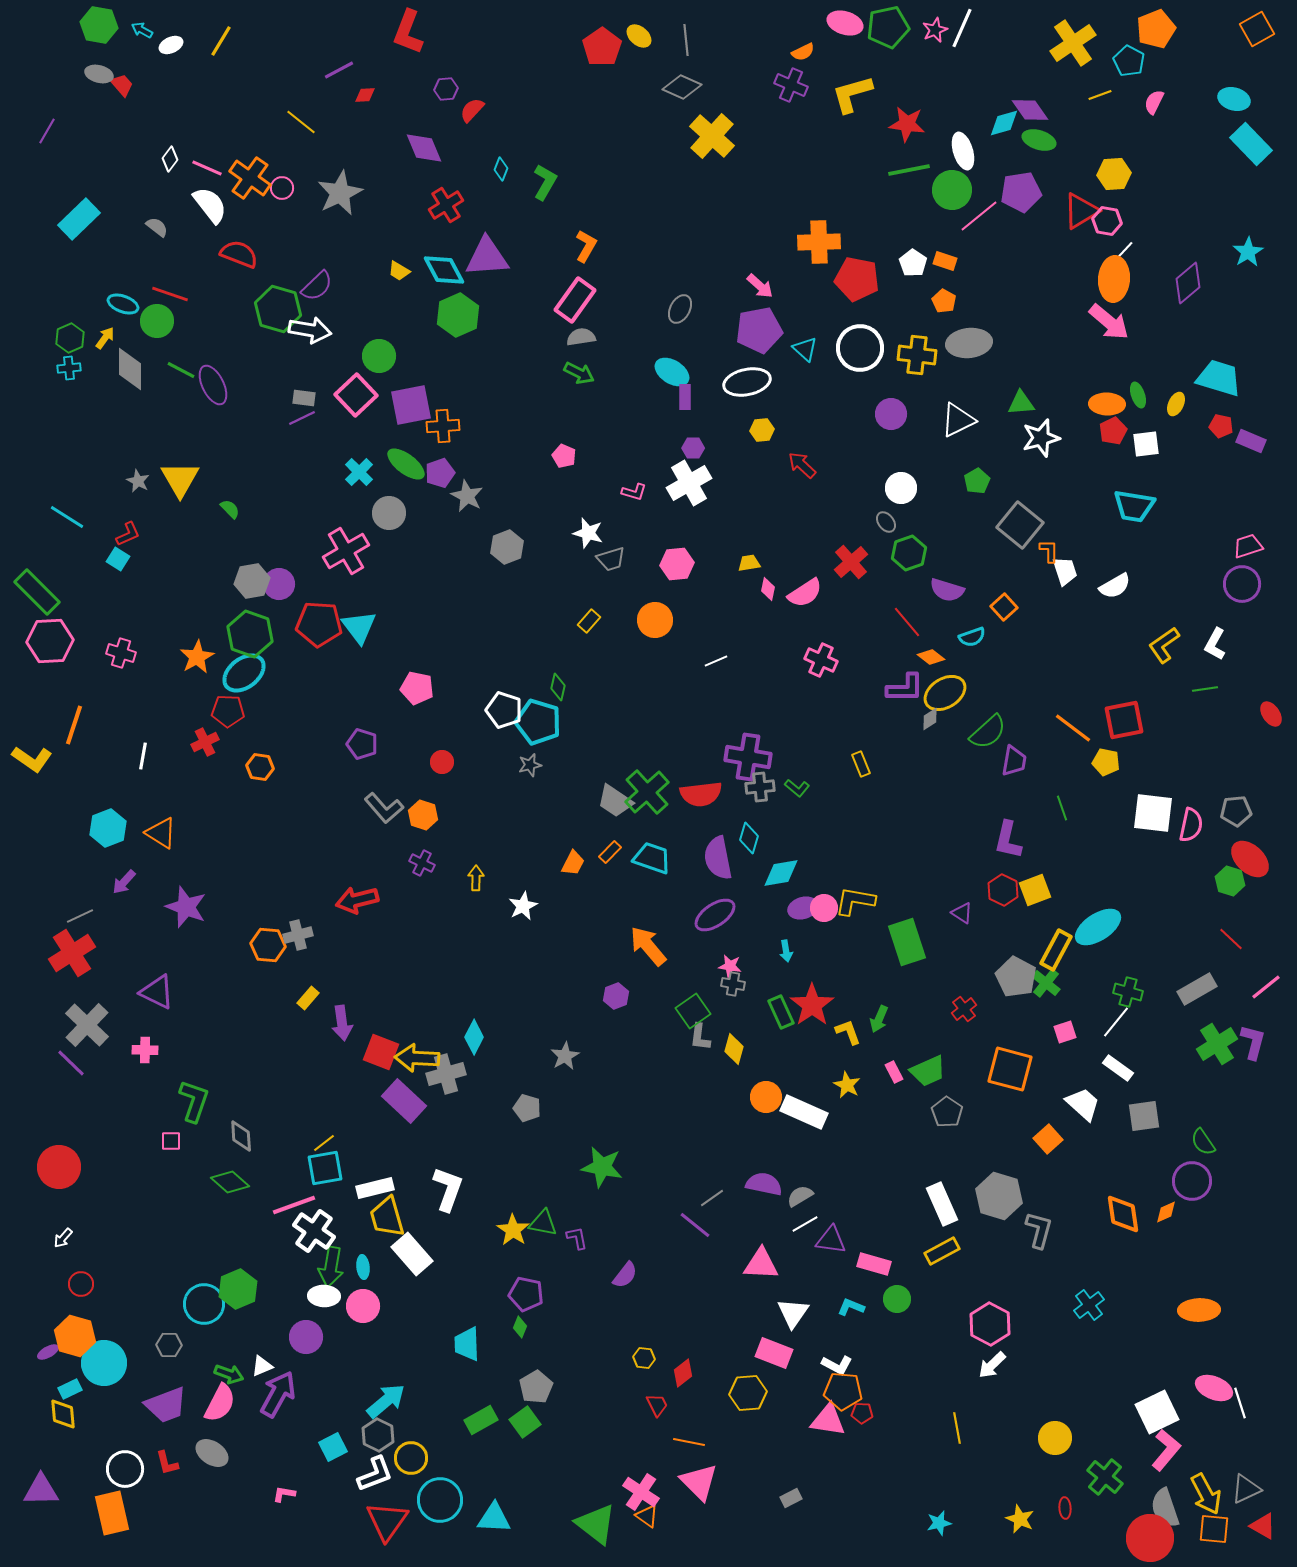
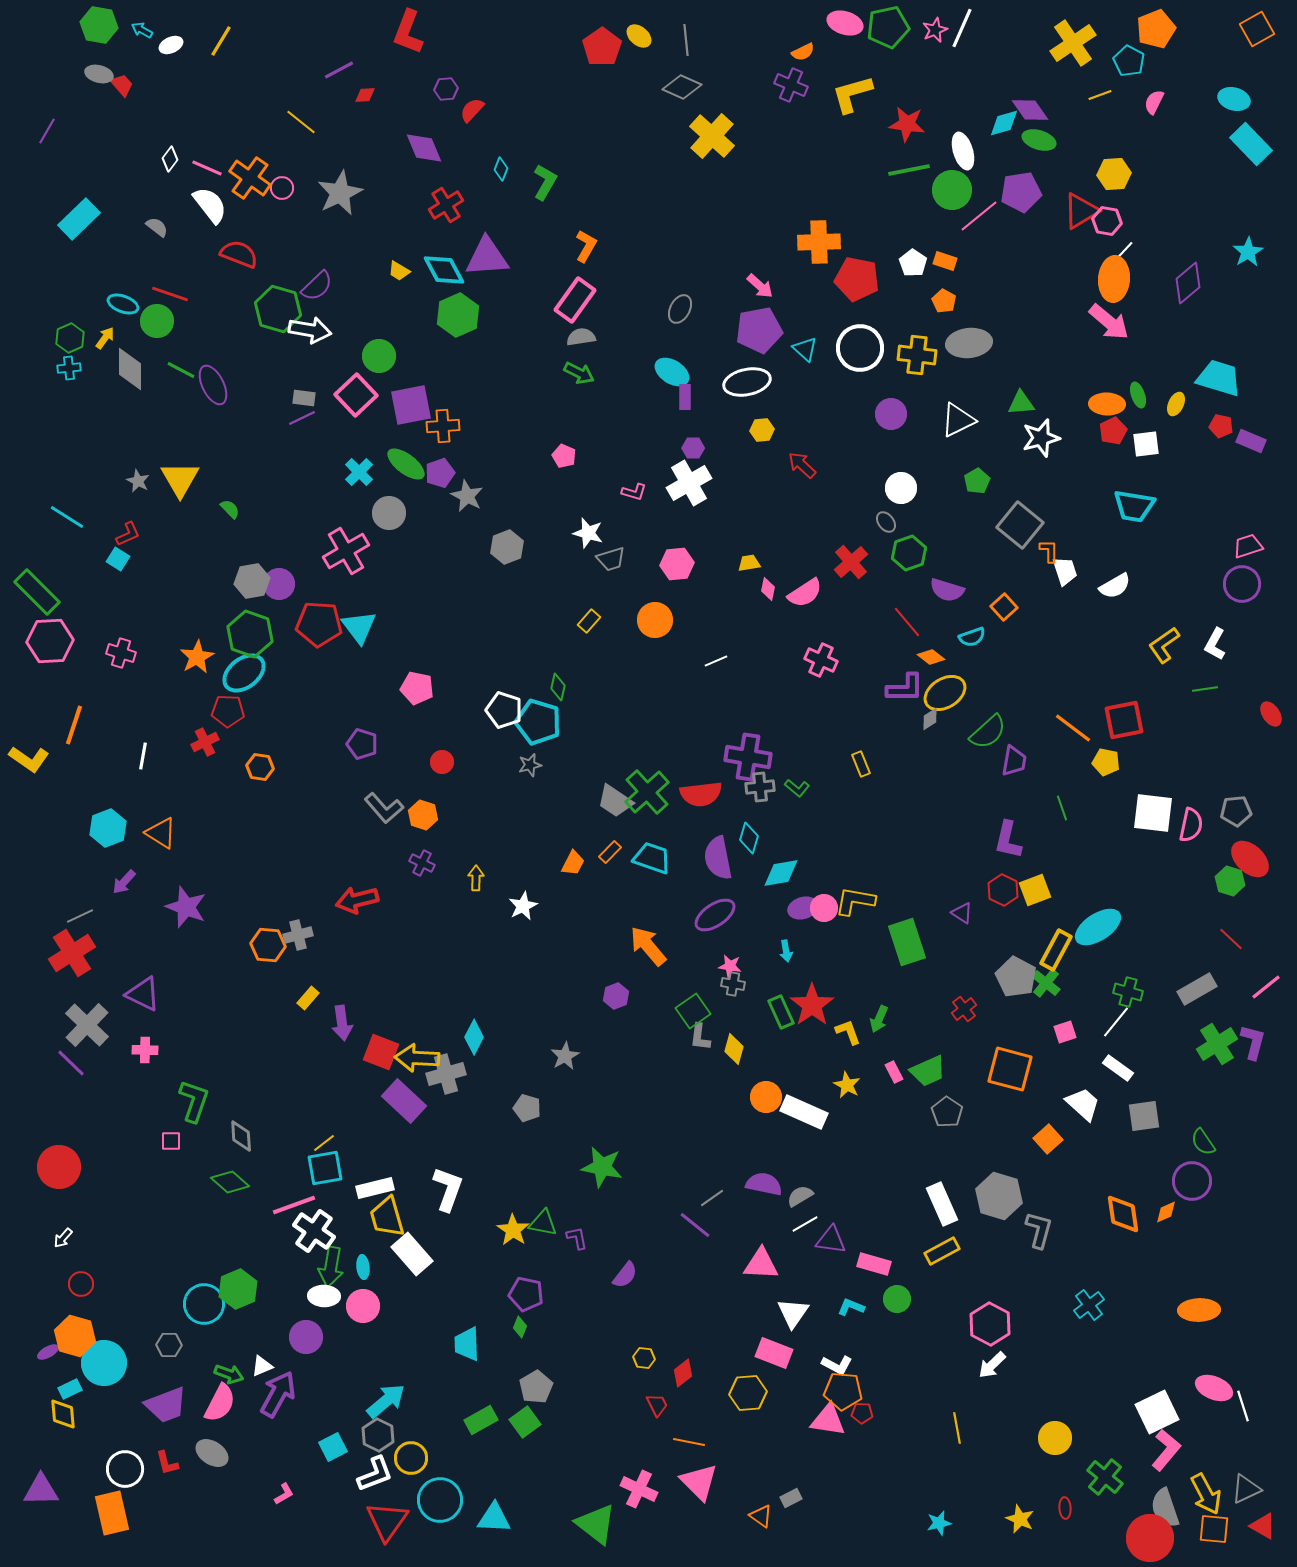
yellow L-shape at (32, 759): moved 3 px left
purple triangle at (157, 992): moved 14 px left, 2 px down
white line at (1240, 1403): moved 3 px right, 3 px down
pink cross at (641, 1492): moved 2 px left, 3 px up; rotated 9 degrees counterclockwise
pink L-shape at (284, 1494): rotated 140 degrees clockwise
orange triangle at (647, 1516): moved 114 px right
